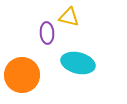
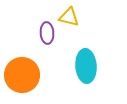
cyan ellipse: moved 8 px right, 3 px down; rotated 72 degrees clockwise
